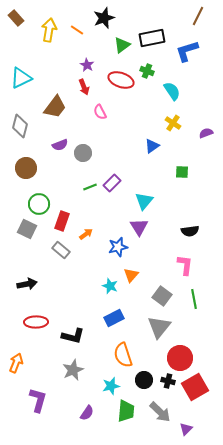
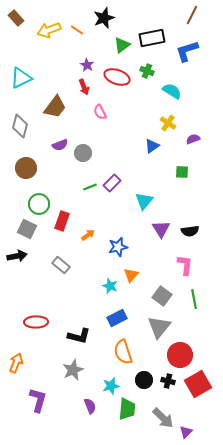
brown line at (198, 16): moved 6 px left, 1 px up
yellow arrow at (49, 30): rotated 120 degrees counterclockwise
red ellipse at (121, 80): moved 4 px left, 3 px up
cyan semicircle at (172, 91): rotated 24 degrees counterclockwise
yellow cross at (173, 123): moved 5 px left
purple semicircle at (206, 133): moved 13 px left, 6 px down
purple triangle at (139, 227): moved 22 px right, 2 px down
orange arrow at (86, 234): moved 2 px right, 1 px down
gray rectangle at (61, 250): moved 15 px down
black arrow at (27, 284): moved 10 px left, 28 px up
blue rectangle at (114, 318): moved 3 px right
black L-shape at (73, 336): moved 6 px right
orange semicircle at (123, 355): moved 3 px up
red circle at (180, 358): moved 3 px up
red square at (195, 387): moved 3 px right, 3 px up
green trapezoid at (126, 411): moved 1 px right, 2 px up
gray arrow at (160, 412): moved 3 px right, 6 px down
purple semicircle at (87, 413): moved 3 px right, 7 px up; rotated 56 degrees counterclockwise
purple triangle at (186, 429): moved 3 px down
